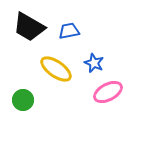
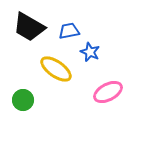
blue star: moved 4 px left, 11 px up
